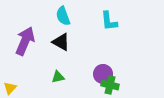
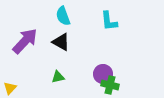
purple arrow: rotated 20 degrees clockwise
